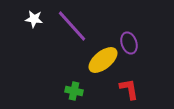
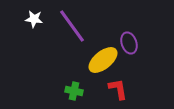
purple line: rotated 6 degrees clockwise
red L-shape: moved 11 px left
